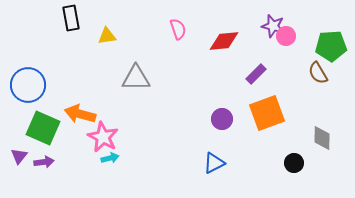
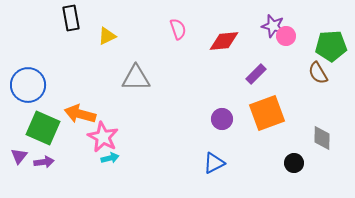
yellow triangle: rotated 18 degrees counterclockwise
